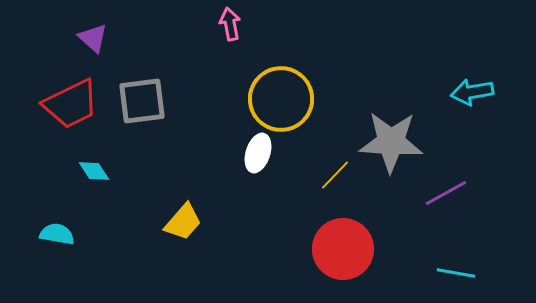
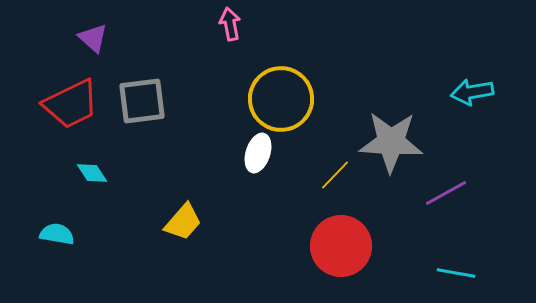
cyan diamond: moved 2 px left, 2 px down
red circle: moved 2 px left, 3 px up
